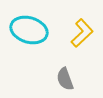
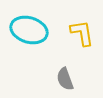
yellow L-shape: rotated 56 degrees counterclockwise
